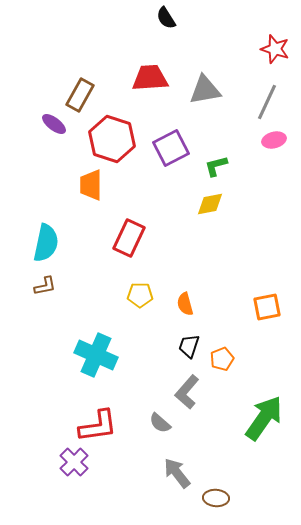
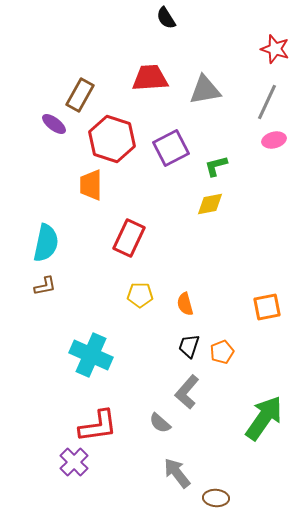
cyan cross: moved 5 px left
orange pentagon: moved 7 px up
